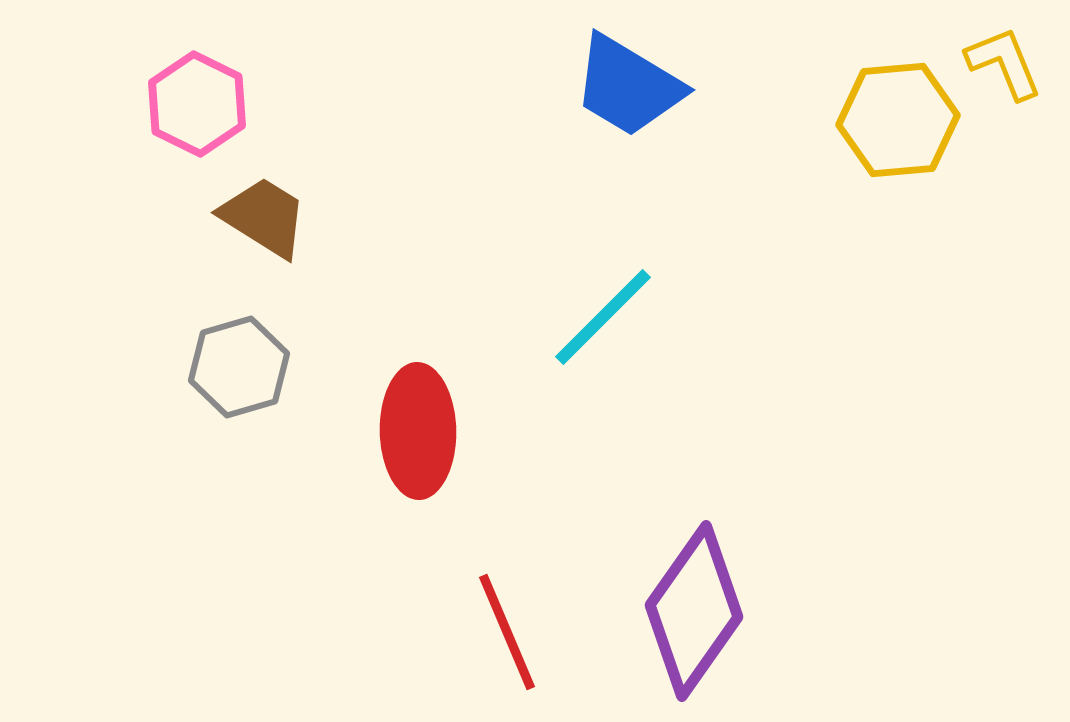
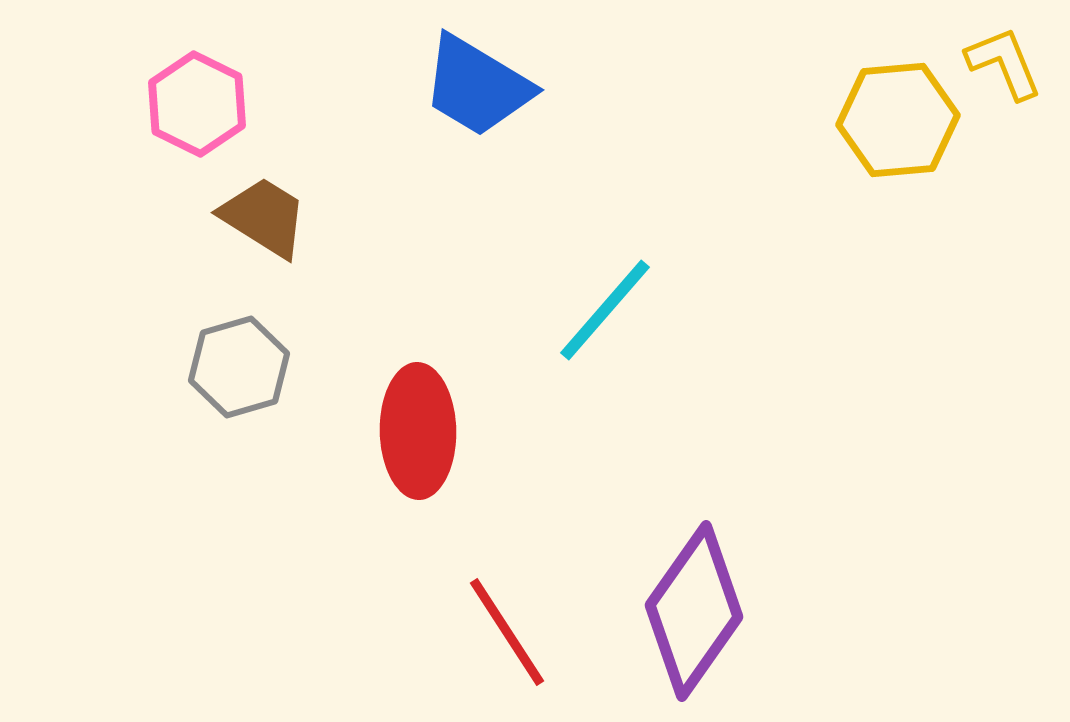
blue trapezoid: moved 151 px left
cyan line: moved 2 px right, 7 px up; rotated 4 degrees counterclockwise
red line: rotated 10 degrees counterclockwise
